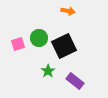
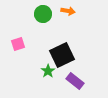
green circle: moved 4 px right, 24 px up
black square: moved 2 px left, 9 px down
